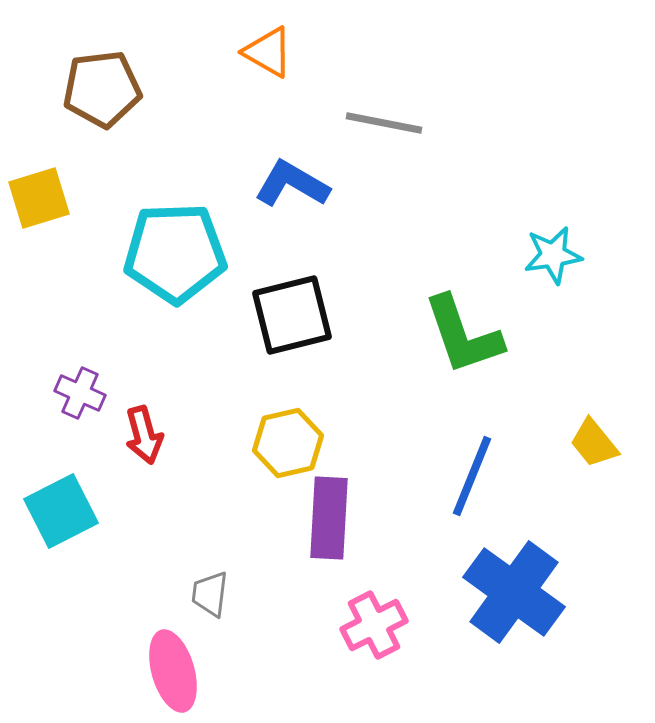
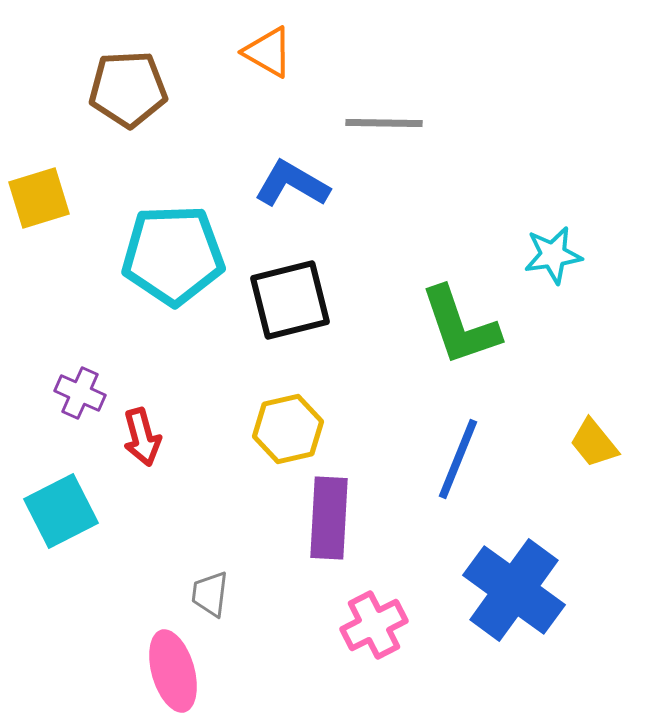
brown pentagon: moved 26 px right; rotated 4 degrees clockwise
gray line: rotated 10 degrees counterclockwise
cyan pentagon: moved 2 px left, 2 px down
black square: moved 2 px left, 15 px up
green L-shape: moved 3 px left, 9 px up
red arrow: moved 2 px left, 2 px down
yellow hexagon: moved 14 px up
blue line: moved 14 px left, 17 px up
blue cross: moved 2 px up
